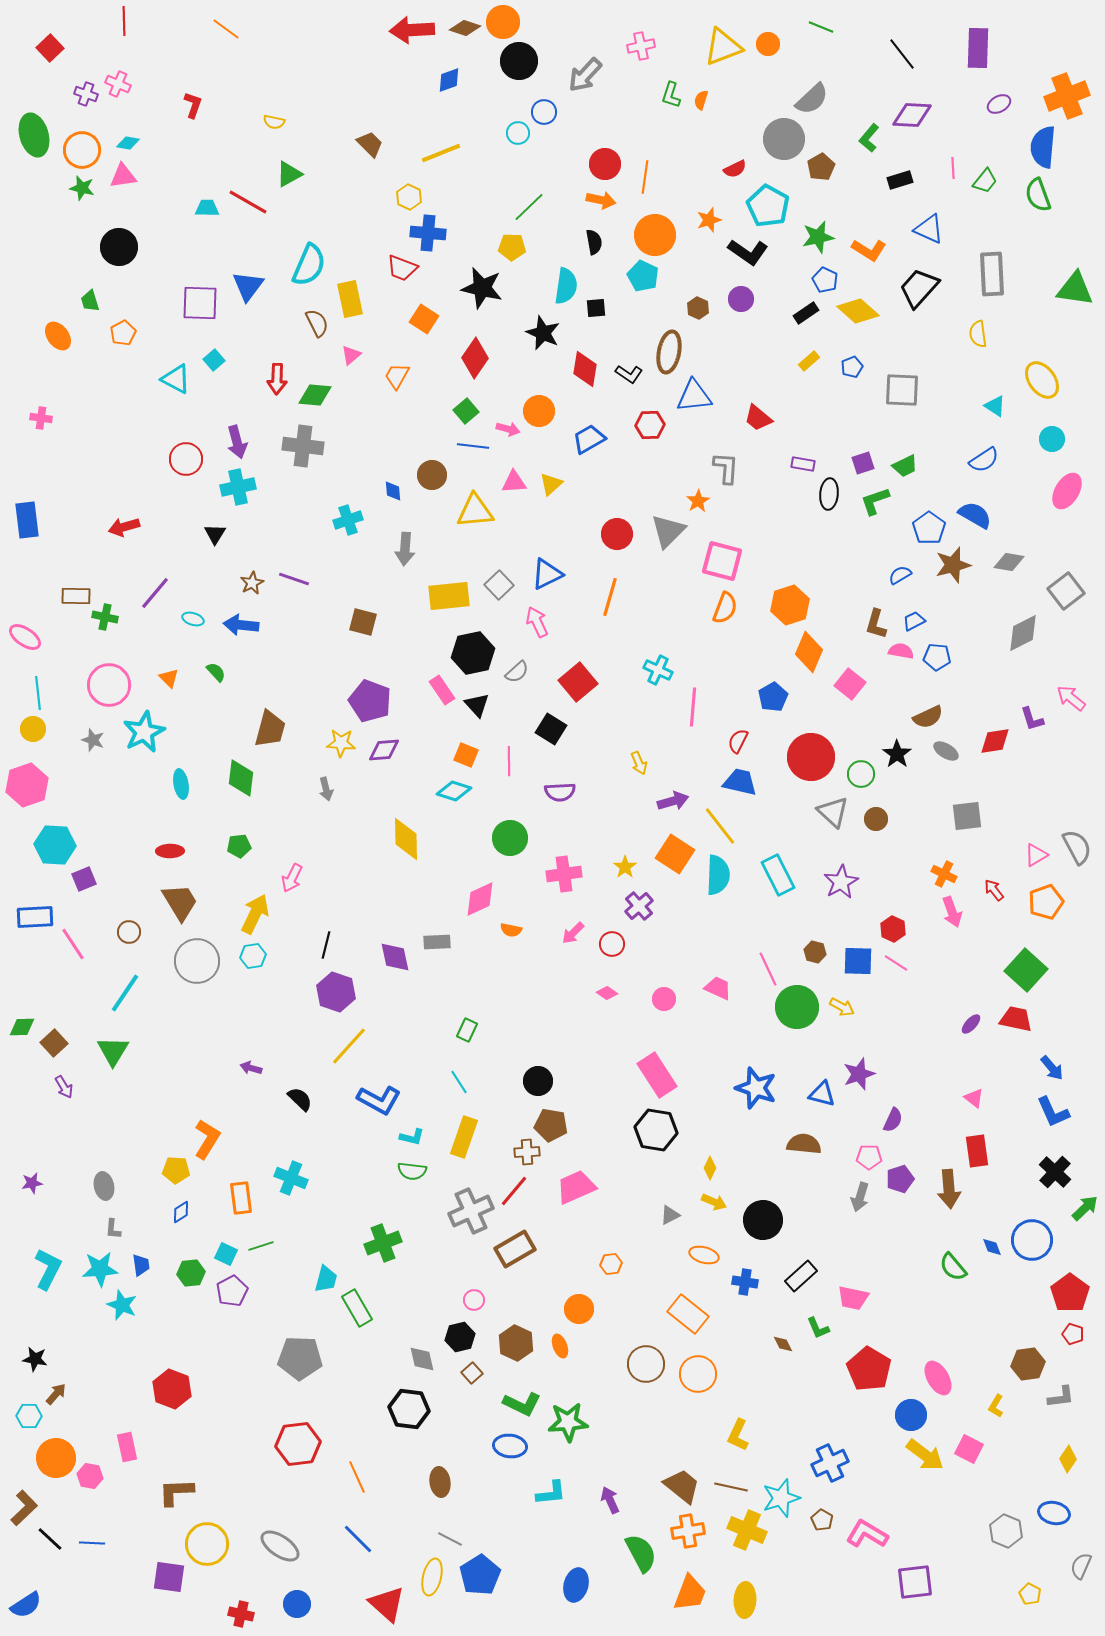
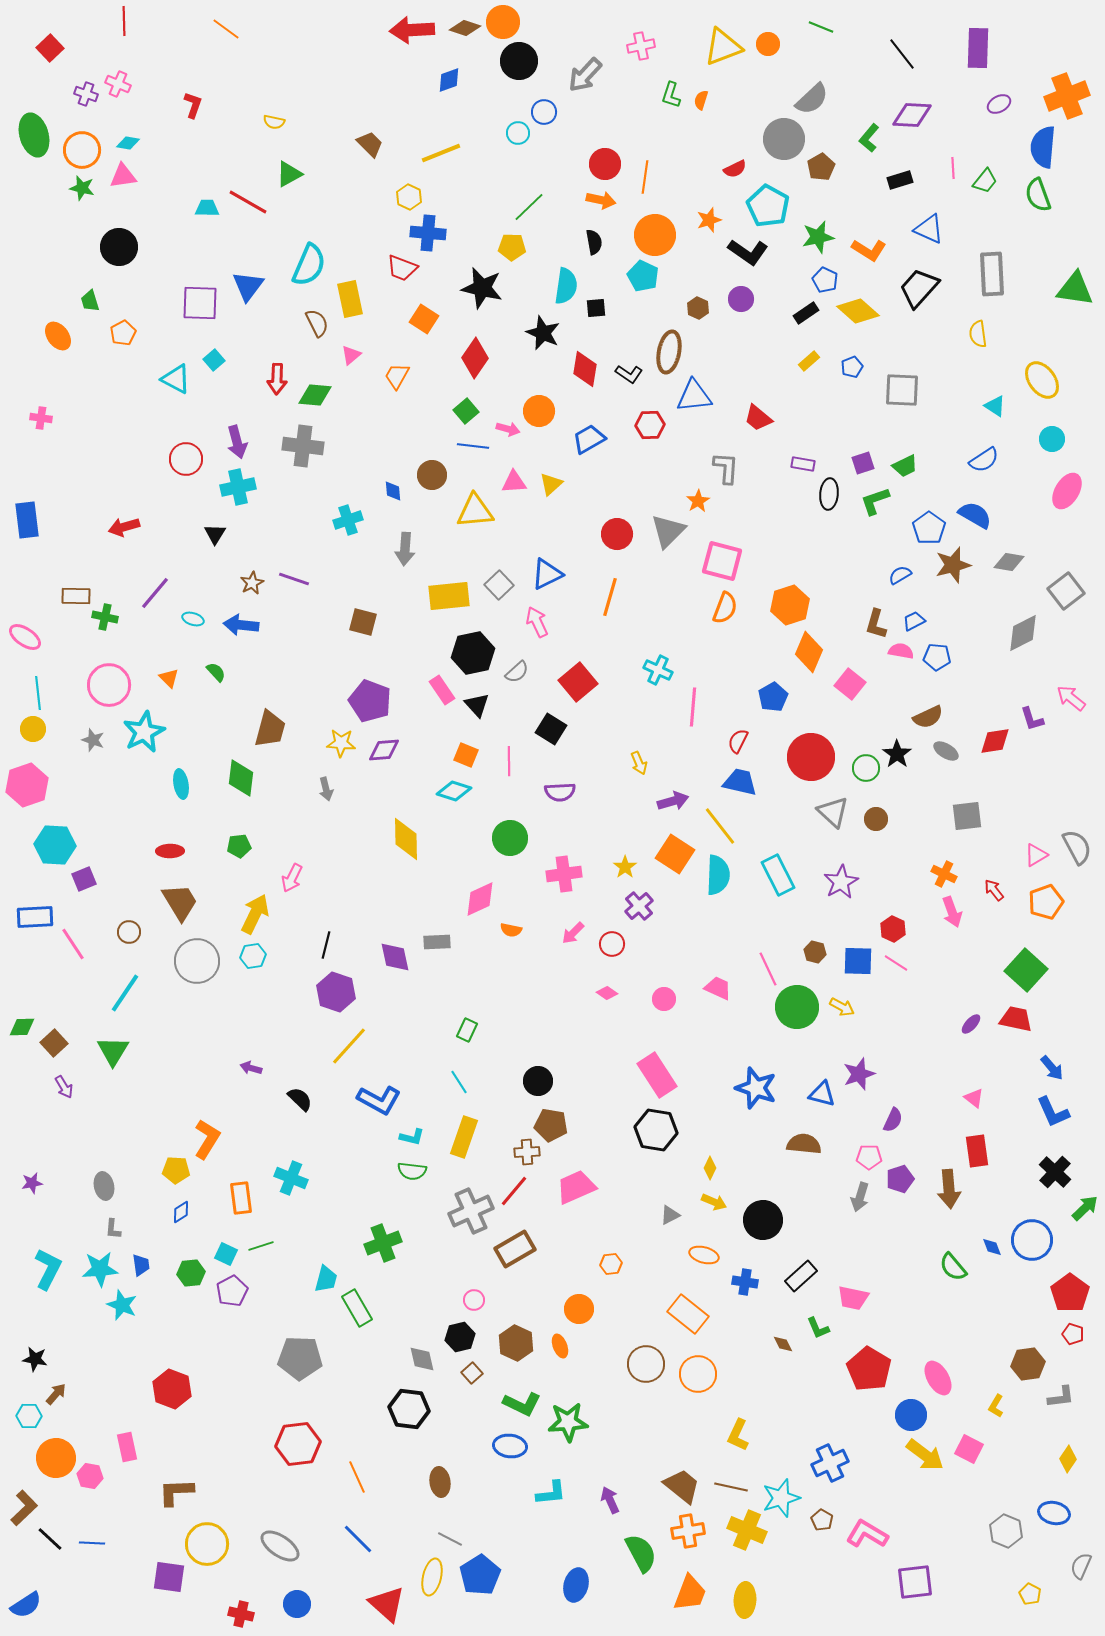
green circle at (861, 774): moved 5 px right, 6 px up
